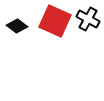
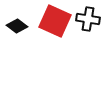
black cross: rotated 20 degrees counterclockwise
